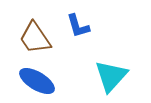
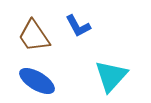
blue L-shape: rotated 12 degrees counterclockwise
brown trapezoid: moved 1 px left, 2 px up
